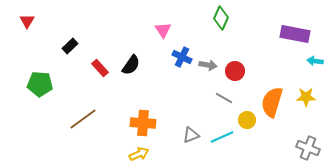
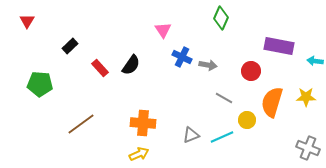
purple rectangle: moved 16 px left, 12 px down
red circle: moved 16 px right
brown line: moved 2 px left, 5 px down
